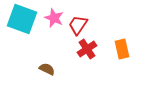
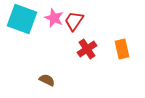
red trapezoid: moved 4 px left, 4 px up
brown semicircle: moved 11 px down
